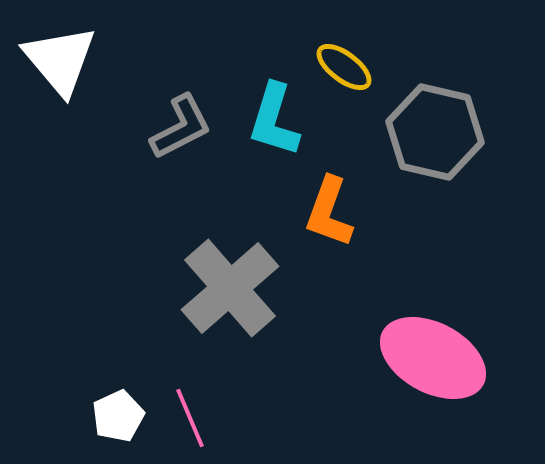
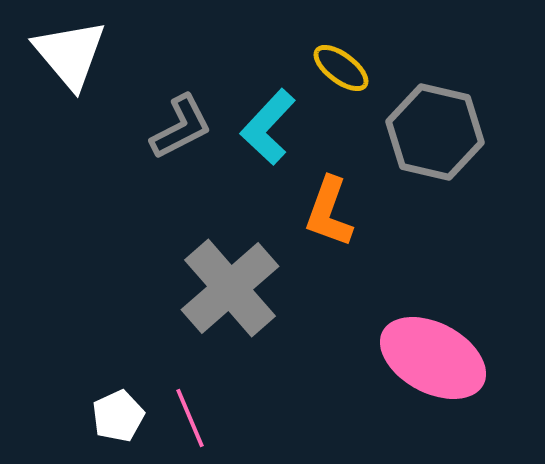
white triangle: moved 10 px right, 6 px up
yellow ellipse: moved 3 px left, 1 px down
cyan L-shape: moved 6 px left, 7 px down; rotated 26 degrees clockwise
